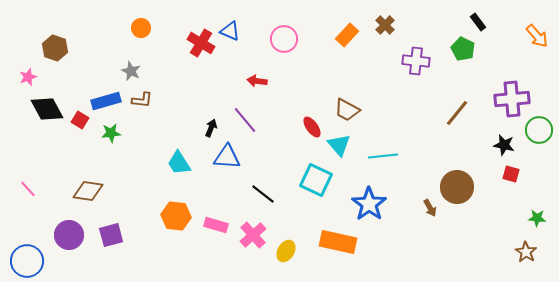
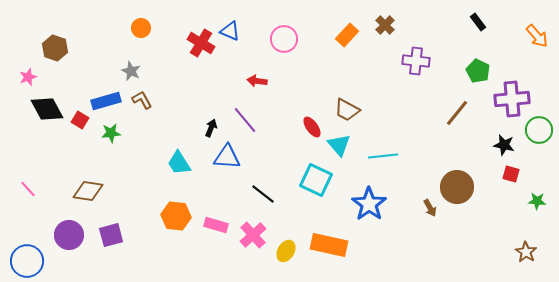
green pentagon at (463, 49): moved 15 px right, 22 px down
brown L-shape at (142, 100): rotated 125 degrees counterclockwise
green star at (537, 218): moved 17 px up
orange rectangle at (338, 242): moved 9 px left, 3 px down
